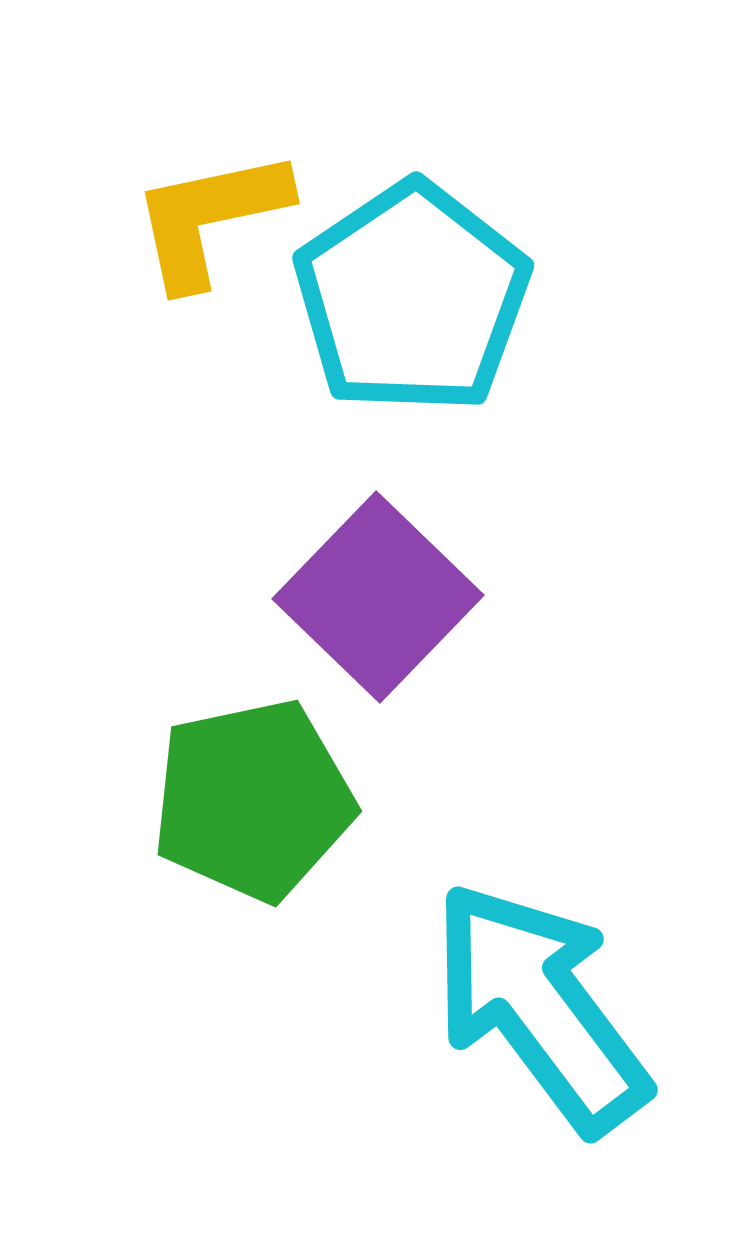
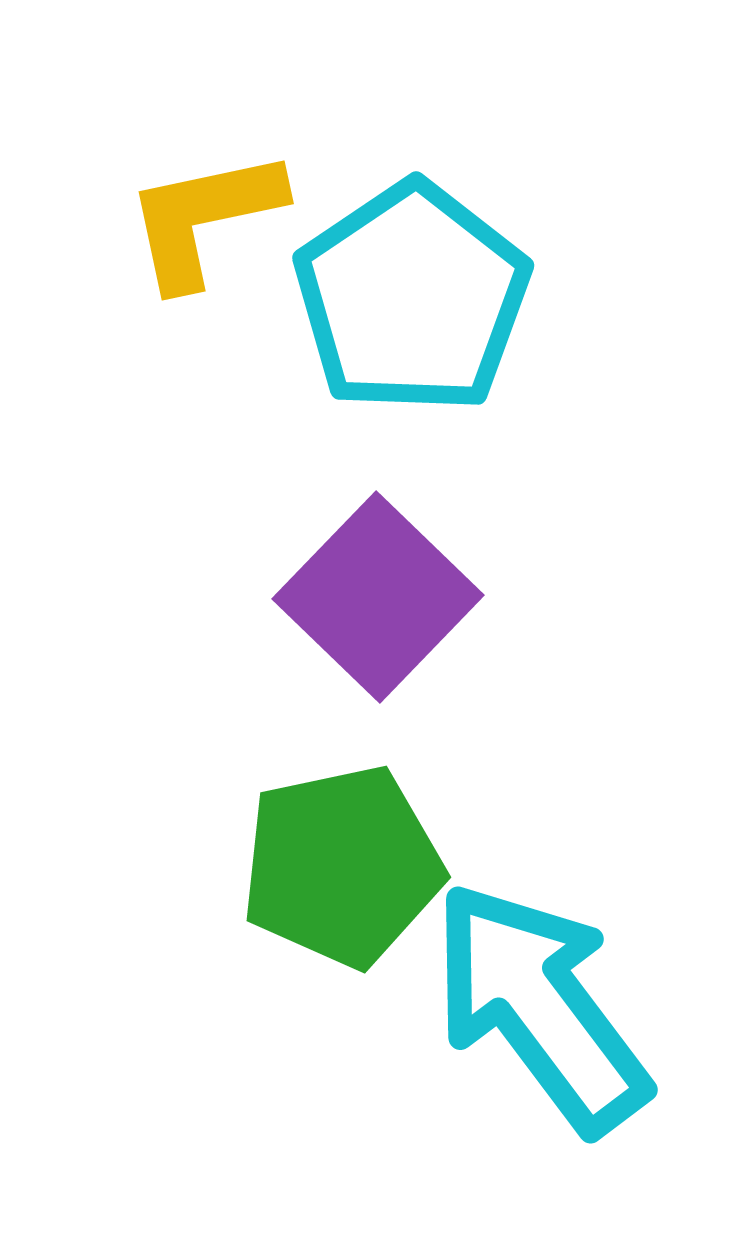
yellow L-shape: moved 6 px left
green pentagon: moved 89 px right, 66 px down
